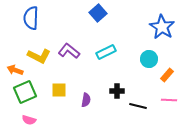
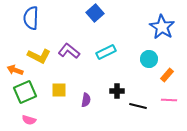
blue square: moved 3 px left
